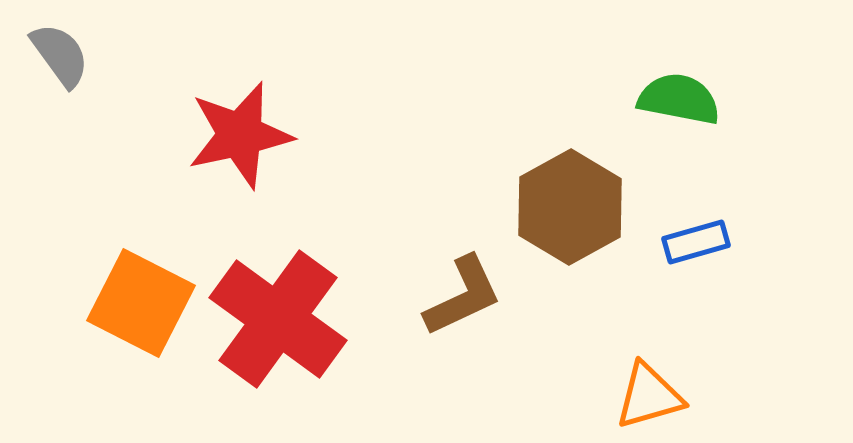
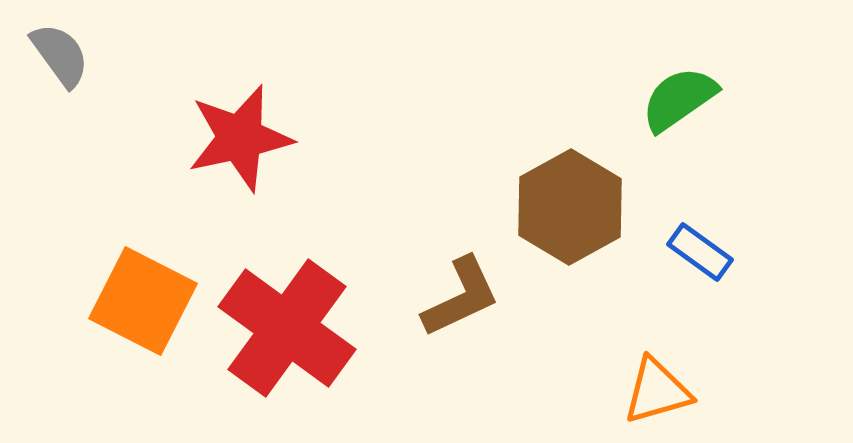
green semicircle: rotated 46 degrees counterclockwise
red star: moved 3 px down
blue rectangle: moved 4 px right, 10 px down; rotated 52 degrees clockwise
brown L-shape: moved 2 px left, 1 px down
orange square: moved 2 px right, 2 px up
red cross: moved 9 px right, 9 px down
orange triangle: moved 8 px right, 5 px up
